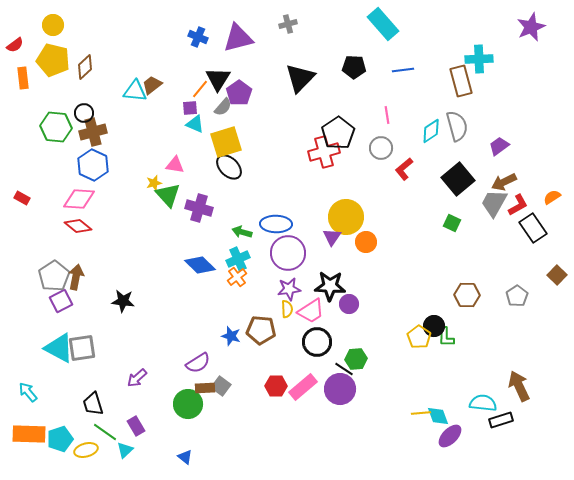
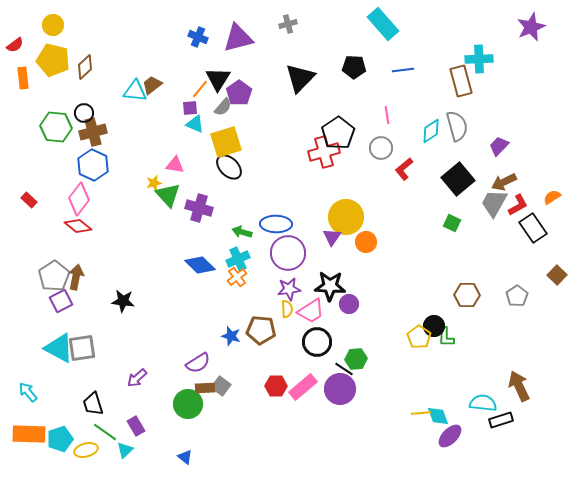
purple trapezoid at (499, 146): rotated 10 degrees counterclockwise
red rectangle at (22, 198): moved 7 px right, 2 px down; rotated 14 degrees clockwise
pink diamond at (79, 199): rotated 56 degrees counterclockwise
